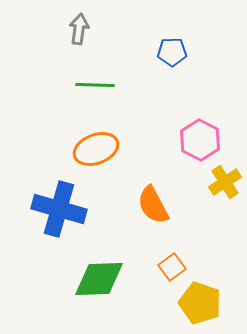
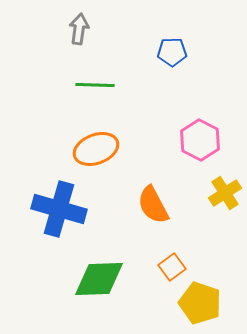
yellow cross: moved 11 px down
